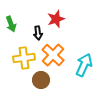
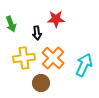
red star: rotated 18 degrees clockwise
black arrow: moved 1 px left
orange cross: moved 3 px down
brown circle: moved 3 px down
